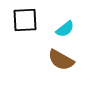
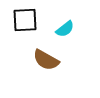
brown semicircle: moved 15 px left
